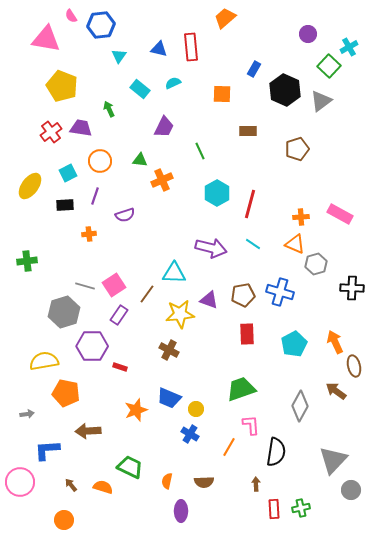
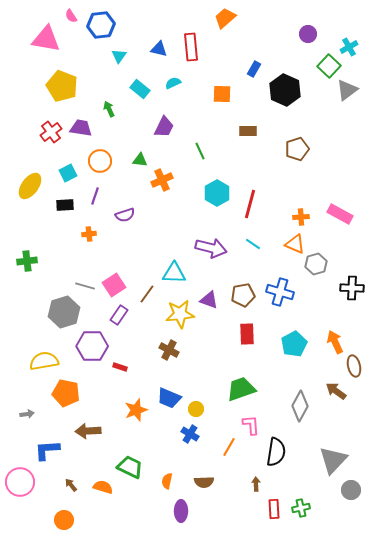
gray triangle at (321, 101): moved 26 px right, 11 px up
